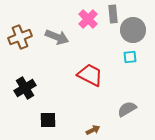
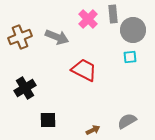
red trapezoid: moved 6 px left, 5 px up
gray semicircle: moved 12 px down
